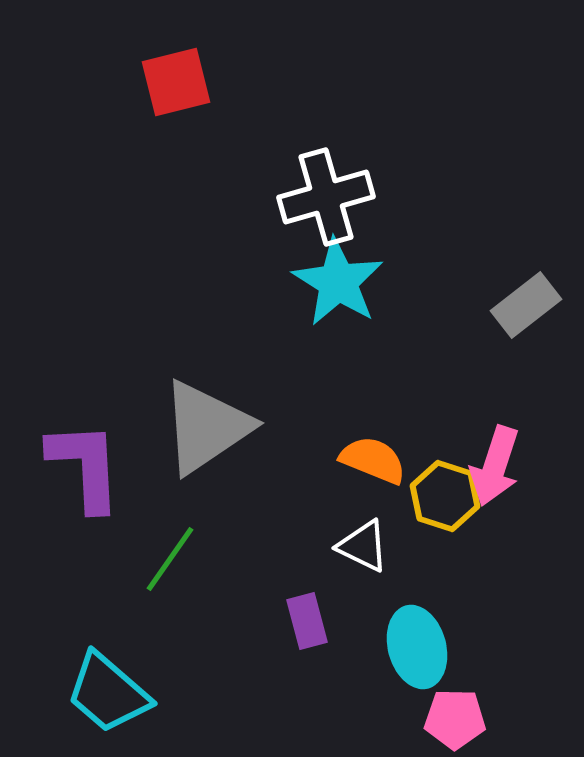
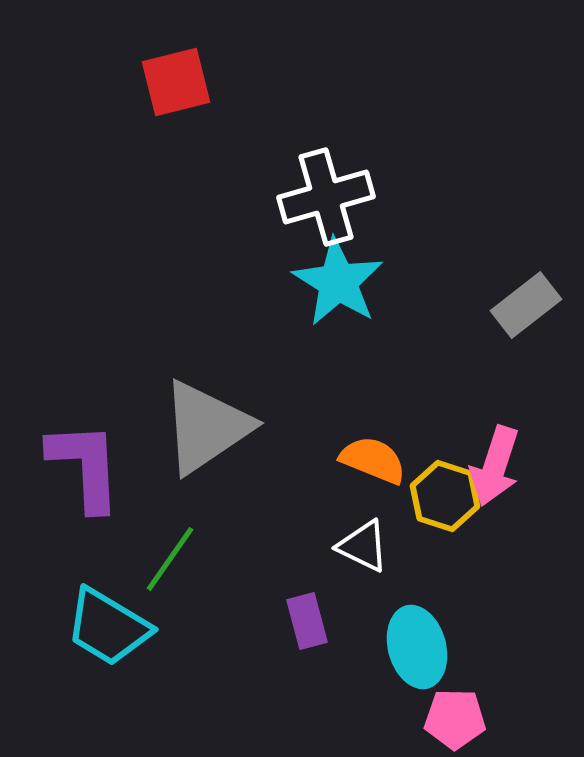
cyan trapezoid: moved 66 px up; rotated 10 degrees counterclockwise
